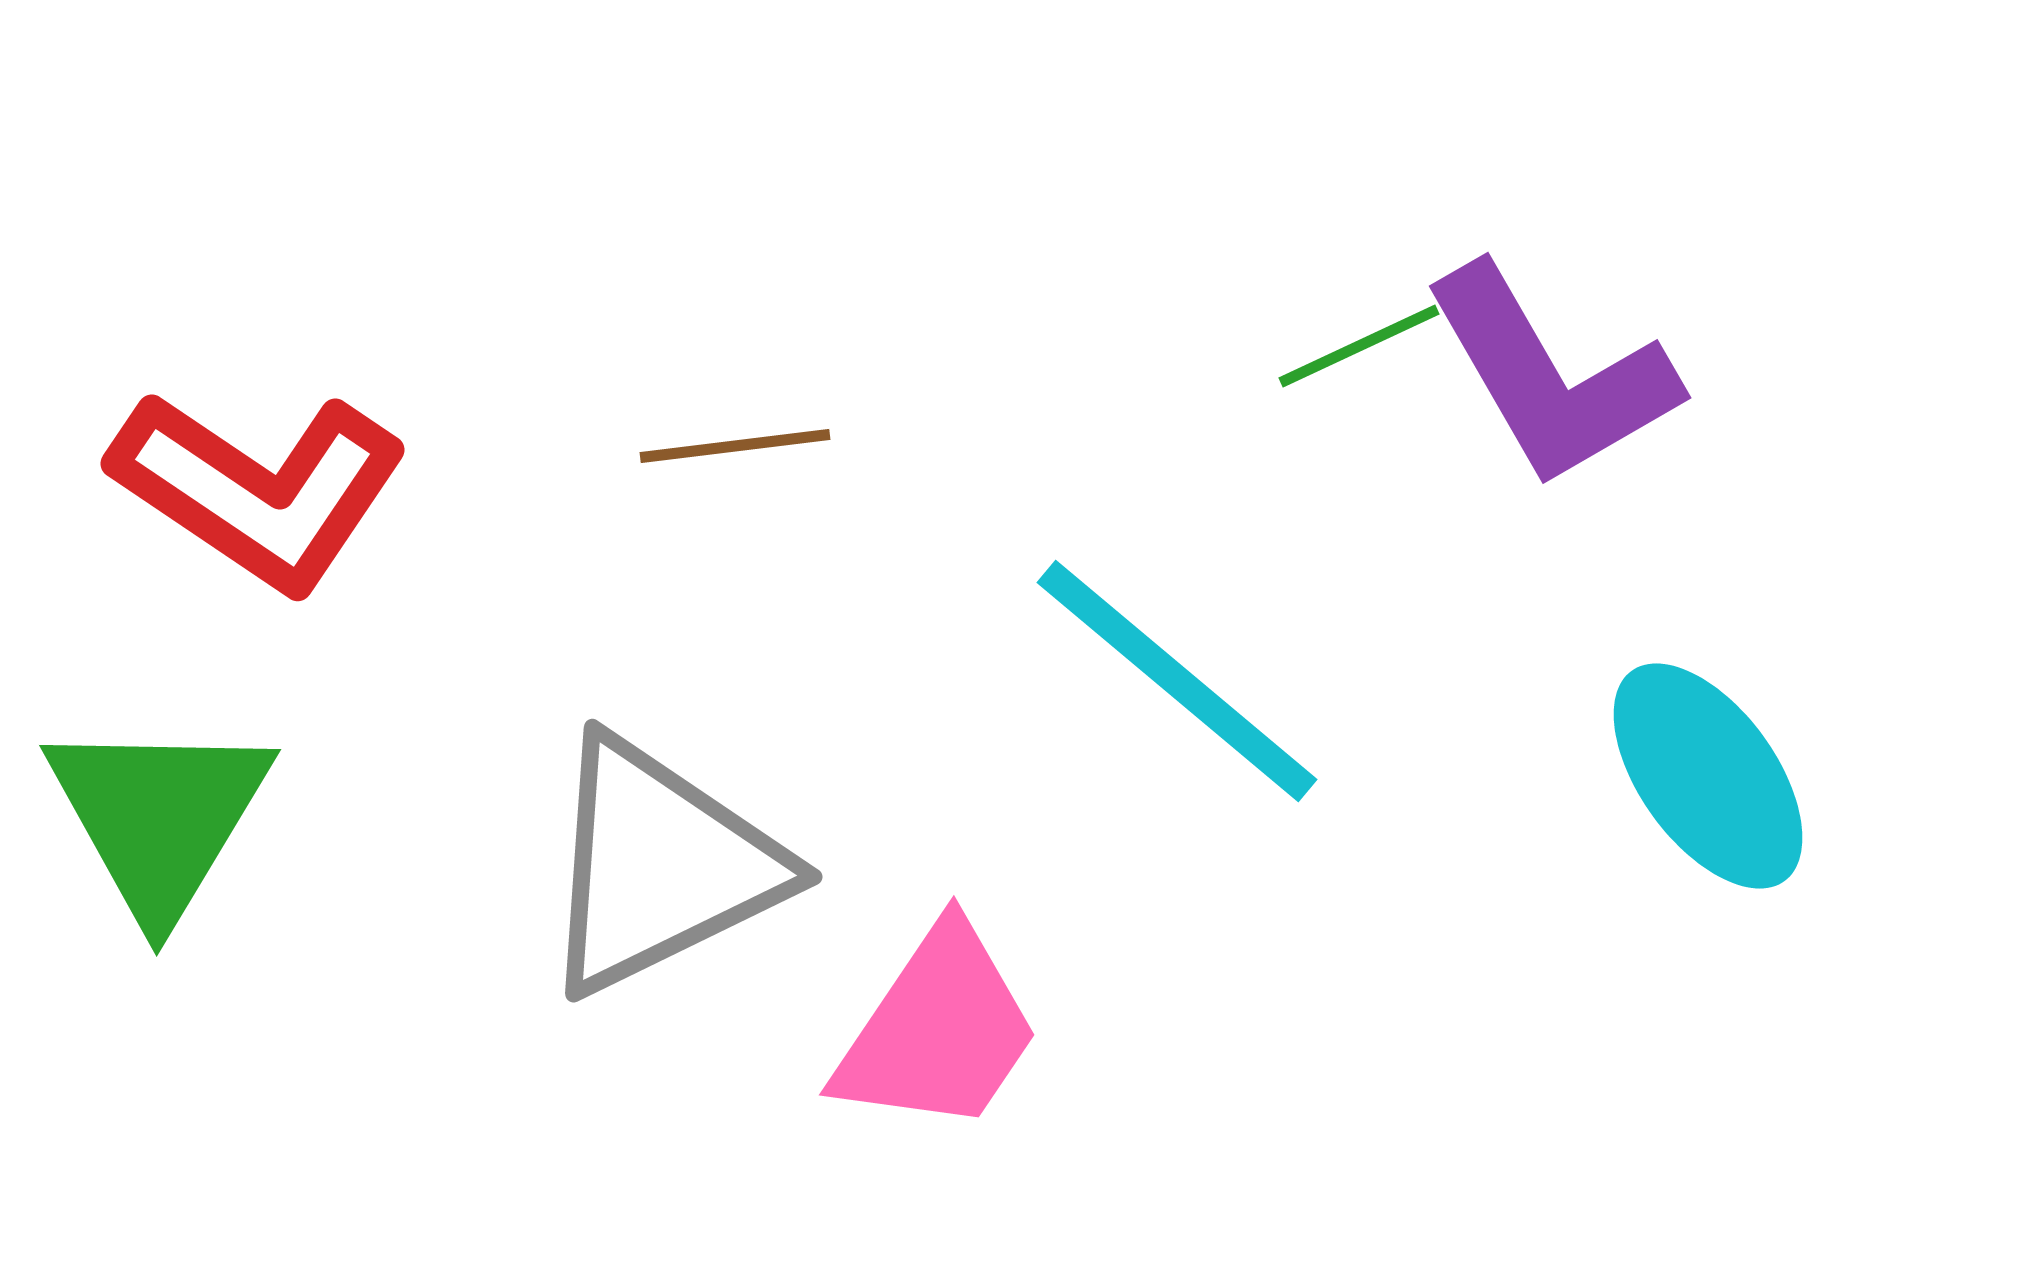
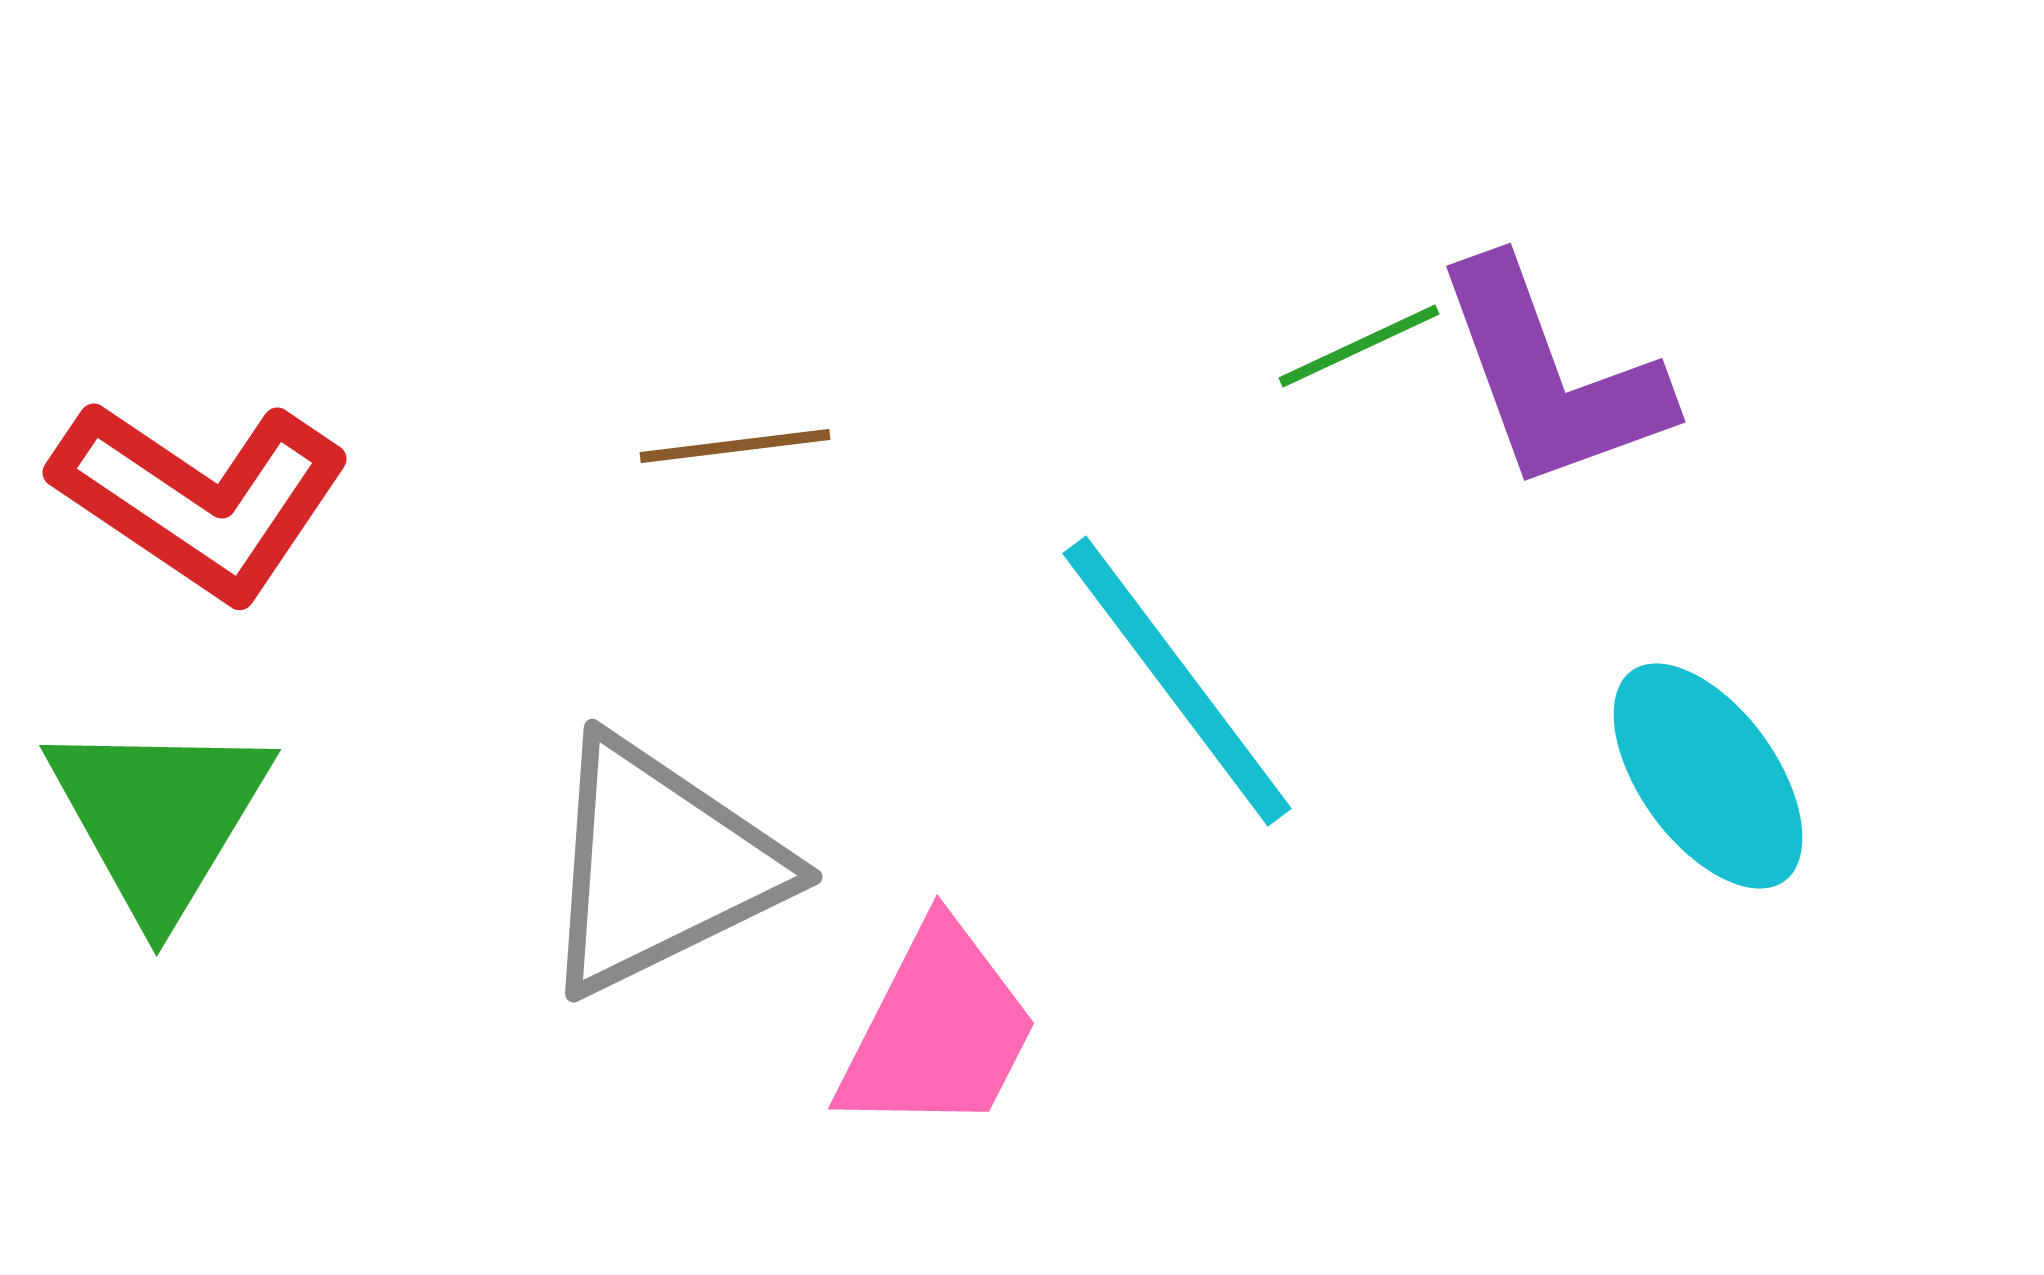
purple L-shape: rotated 10 degrees clockwise
red L-shape: moved 58 px left, 9 px down
cyan line: rotated 13 degrees clockwise
pink trapezoid: rotated 7 degrees counterclockwise
